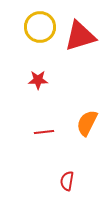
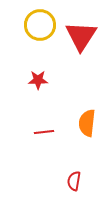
yellow circle: moved 2 px up
red triangle: moved 1 px right; rotated 40 degrees counterclockwise
orange semicircle: rotated 20 degrees counterclockwise
red semicircle: moved 7 px right
